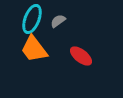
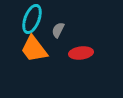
gray semicircle: moved 9 px down; rotated 28 degrees counterclockwise
red ellipse: moved 3 px up; rotated 45 degrees counterclockwise
